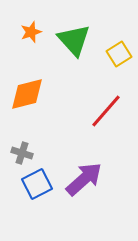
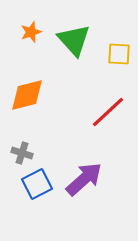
yellow square: rotated 35 degrees clockwise
orange diamond: moved 1 px down
red line: moved 2 px right, 1 px down; rotated 6 degrees clockwise
